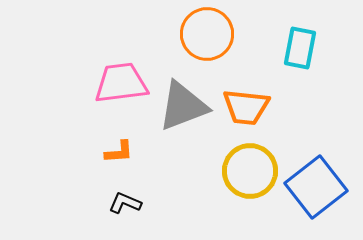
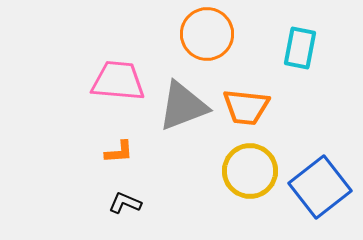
pink trapezoid: moved 3 px left, 2 px up; rotated 12 degrees clockwise
blue square: moved 4 px right
